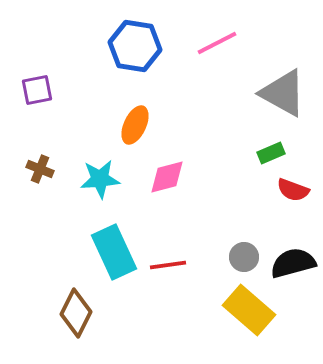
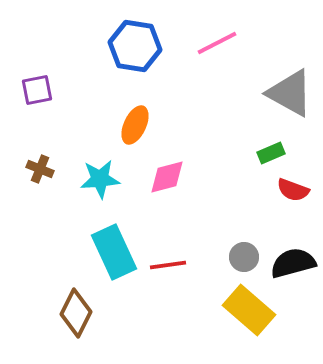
gray triangle: moved 7 px right
